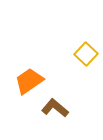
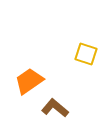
yellow square: rotated 25 degrees counterclockwise
